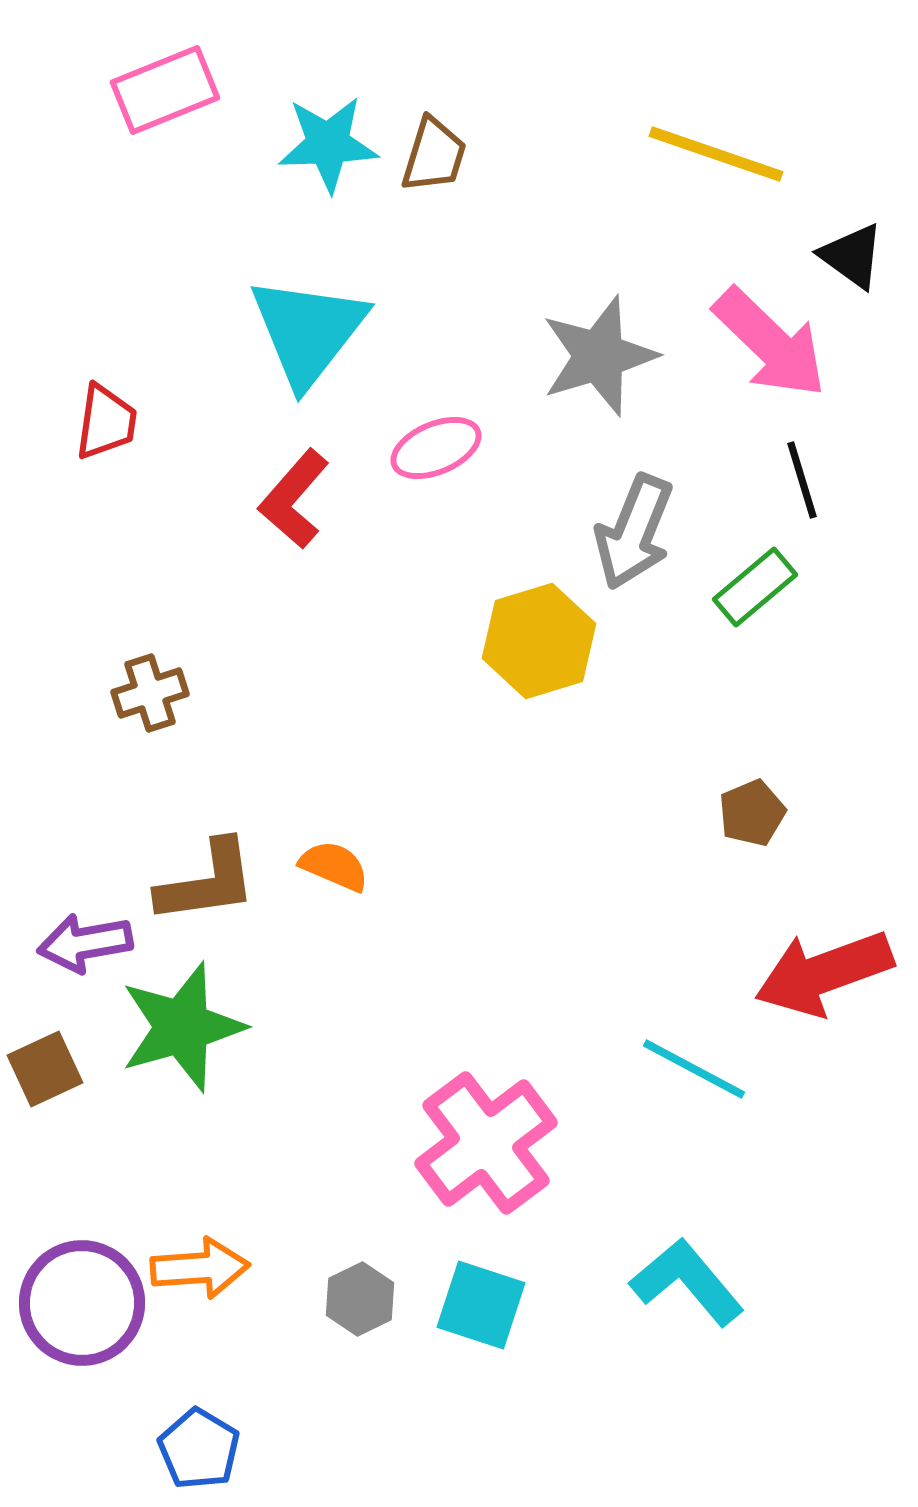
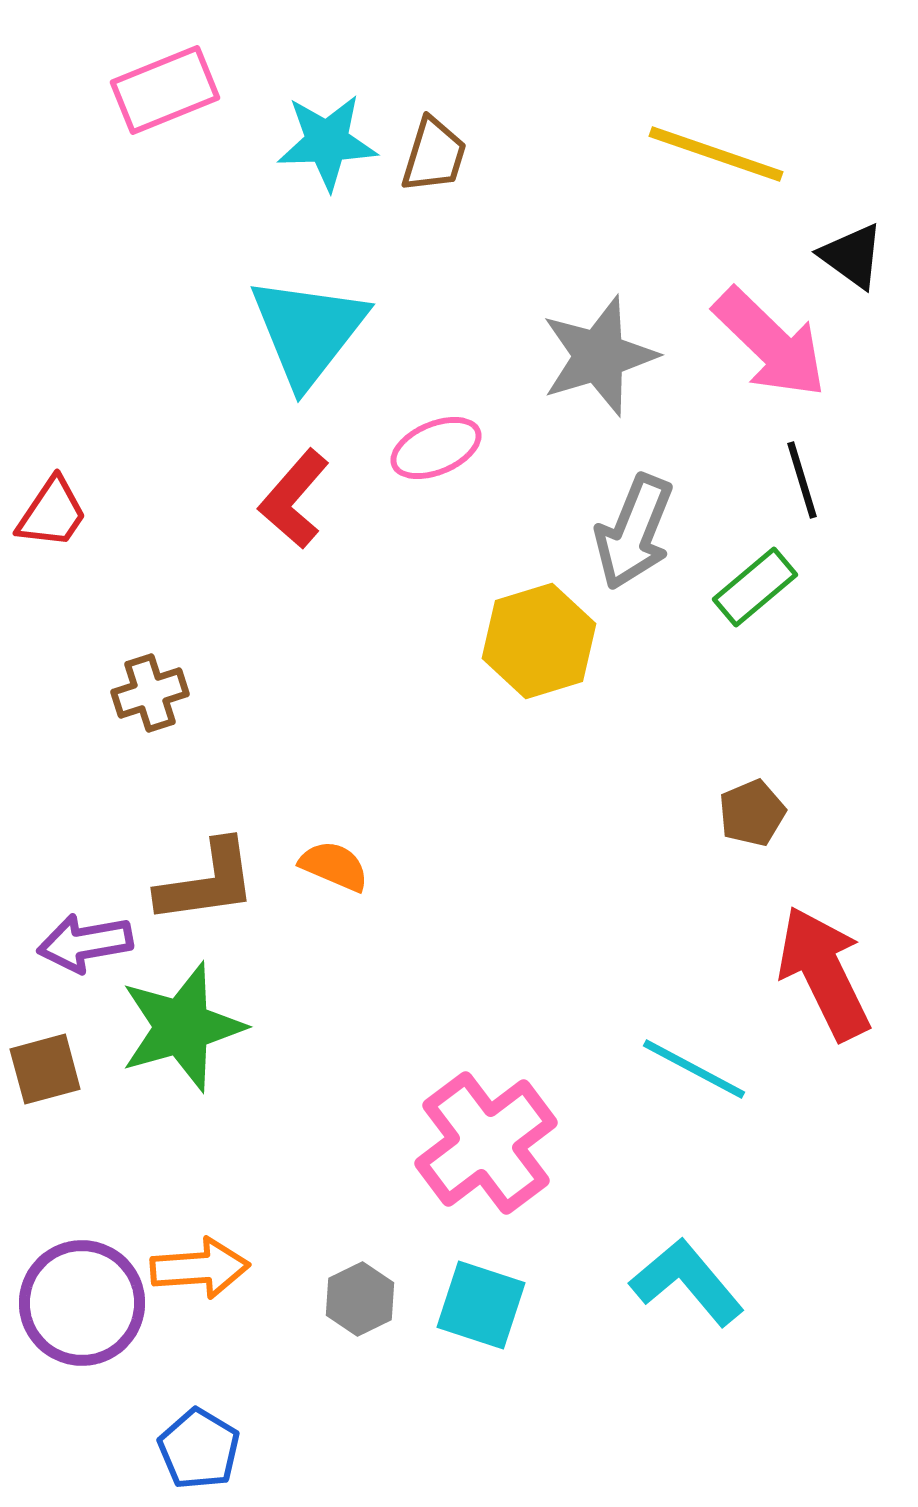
cyan star: moved 1 px left, 2 px up
red trapezoid: moved 54 px left, 91 px down; rotated 26 degrees clockwise
red arrow: rotated 84 degrees clockwise
brown square: rotated 10 degrees clockwise
